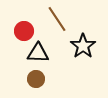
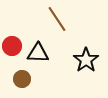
red circle: moved 12 px left, 15 px down
black star: moved 3 px right, 14 px down
brown circle: moved 14 px left
